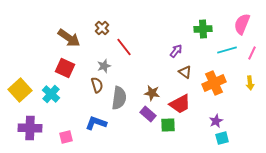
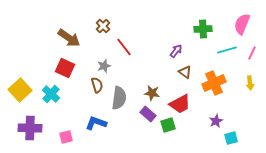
brown cross: moved 1 px right, 2 px up
green square: rotated 14 degrees counterclockwise
cyan square: moved 9 px right
